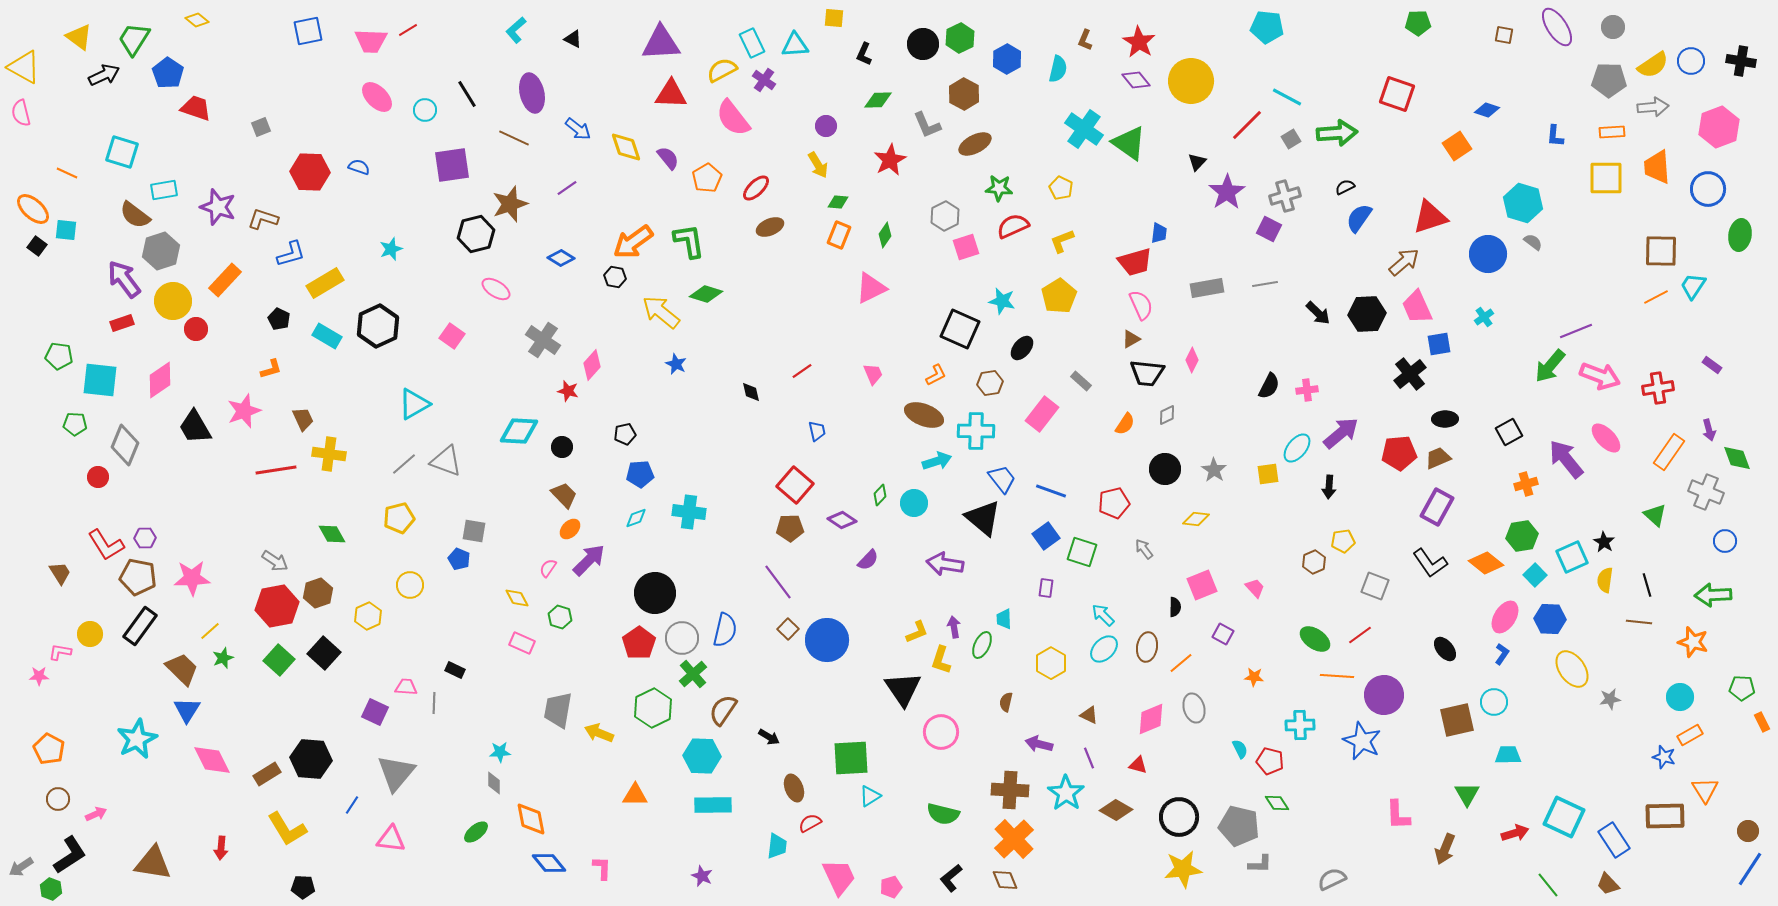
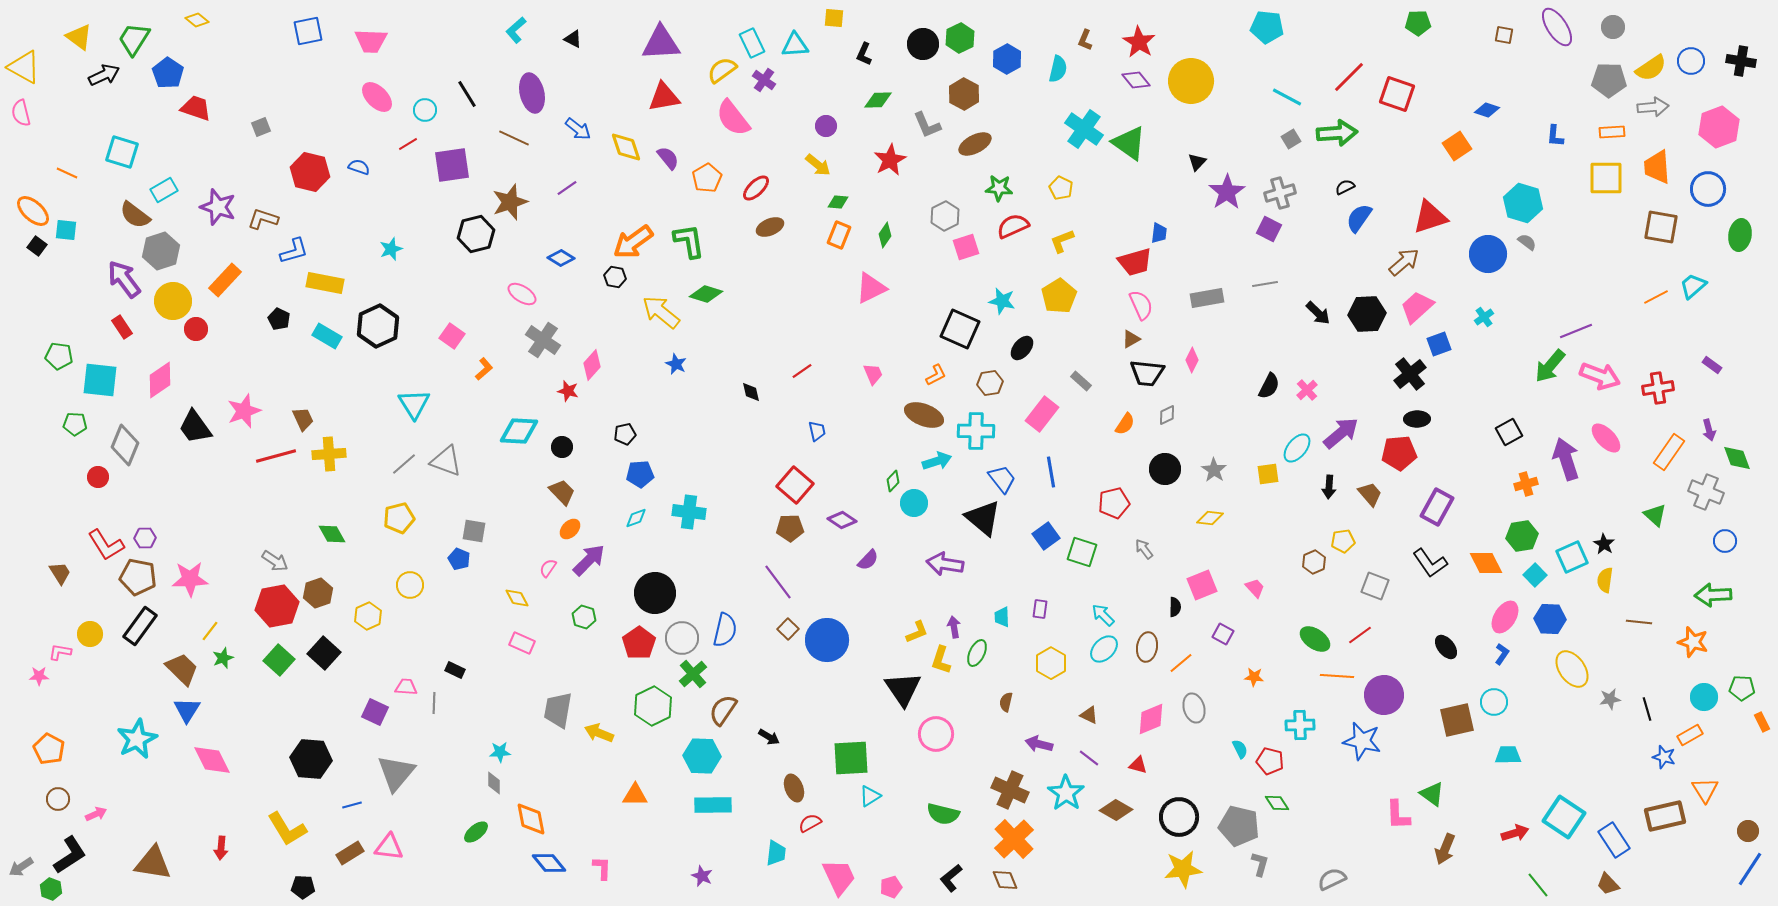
red line at (408, 30): moved 114 px down
yellow semicircle at (1653, 65): moved 2 px left, 3 px down
yellow semicircle at (722, 70): rotated 8 degrees counterclockwise
red triangle at (671, 94): moved 7 px left, 3 px down; rotated 12 degrees counterclockwise
red line at (1247, 125): moved 102 px right, 48 px up
yellow arrow at (818, 165): rotated 20 degrees counterclockwise
red hexagon at (310, 172): rotated 12 degrees clockwise
cyan rectangle at (164, 190): rotated 20 degrees counterclockwise
gray cross at (1285, 196): moved 5 px left, 3 px up
brown star at (510, 204): moved 2 px up
orange ellipse at (33, 209): moved 2 px down
gray semicircle at (1533, 242): moved 6 px left
brown square at (1661, 251): moved 24 px up; rotated 9 degrees clockwise
blue L-shape at (291, 254): moved 3 px right, 3 px up
yellow rectangle at (325, 283): rotated 42 degrees clockwise
cyan trapezoid at (1693, 286): rotated 16 degrees clockwise
gray rectangle at (1207, 288): moved 10 px down
pink ellipse at (496, 289): moved 26 px right, 5 px down
pink trapezoid at (1417, 307): rotated 72 degrees clockwise
red rectangle at (122, 323): moved 4 px down; rotated 75 degrees clockwise
blue square at (1439, 344): rotated 10 degrees counterclockwise
orange L-shape at (271, 369): moved 213 px right; rotated 25 degrees counterclockwise
pink cross at (1307, 390): rotated 35 degrees counterclockwise
cyan triangle at (414, 404): rotated 32 degrees counterclockwise
black ellipse at (1445, 419): moved 28 px left
black trapezoid at (195, 427): rotated 6 degrees counterclockwise
yellow cross at (329, 454): rotated 12 degrees counterclockwise
brown trapezoid at (1438, 458): moved 68 px left, 36 px down; rotated 72 degrees clockwise
purple arrow at (1566, 459): rotated 21 degrees clockwise
red line at (276, 470): moved 14 px up; rotated 6 degrees counterclockwise
blue line at (1051, 491): moved 19 px up; rotated 60 degrees clockwise
brown trapezoid at (564, 495): moved 2 px left, 3 px up
green diamond at (880, 495): moved 13 px right, 14 px up
yellow diamond at (1196, 519): moved 14 px right, 1 px up
black star at (1604, 542): moved 2 px down
orange diamond at (1486, 563): rotated 24 degrees clockwise
pink star at (192, 578): moved 2 px left, 1 px down
black line at (1647, 585): moved 124 px down
purple rectangle at (1046, 588): moved 6 px left, 21 px down
green hexagon at (560, 617): moved 24 px right
cyan trapezoid at (1004, 619): moved 2 px left, 2 px up
yellow line at (210, 631): rotated 10 degrees counterclockwise
green ellipse at (982, 645): moved 5 px left, 8 px down
black ellipse at (1445, 649): moved 1 px right, 2 px up
cyan circle at (1680, 697): moved 24 px right
green hexagon at (653, 708): moved 2 px up
pink circle at (941, 732): moved 5 px left, 2 px down
blue star at (1362, 741): rotated 12 degrees counterclockwise
purple line at (1089, 758): rotated 30 degrees counterclockwise
brown rectangle at (267, 774): moved 83 px right, 79 px down
brown cross at (1010, 790): rotated 21 degrees clockwise
green triangle at (1467, 794): moved 35 px left; rotated 24 degrees counterclockwise
blue line at (352, 805): rotated 42 degrees clockwise
brown rectangle at (1665, 816): rotated 12 degrees counterclockwise
cyan square at (1564, 817): rotated 9 degrees clockwise
pink triangle at (391, 839): moved 2 px left, 8 px down
cyan trapezoid at (777, 846): moved 1 px left, 7 px down
gray L-shape at (1260, 864): rotated 75 degrees counterclockwise
green line at (1548, 885): moved 10 px left
